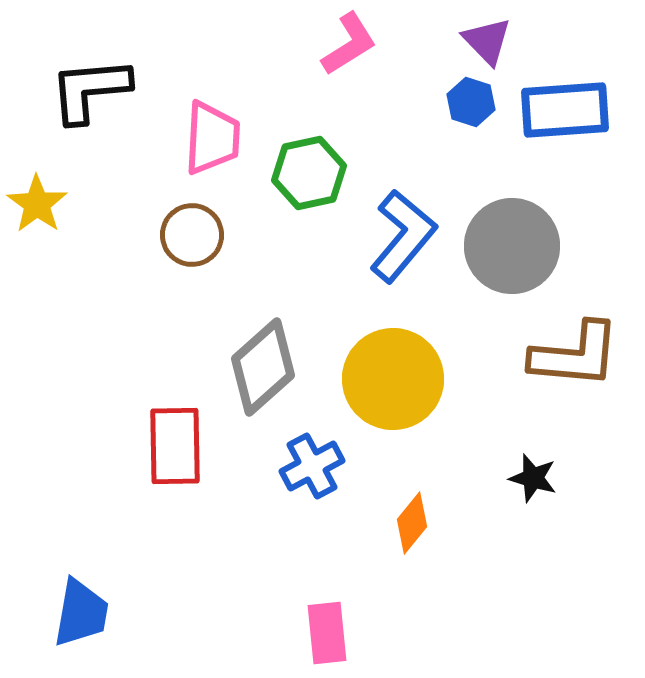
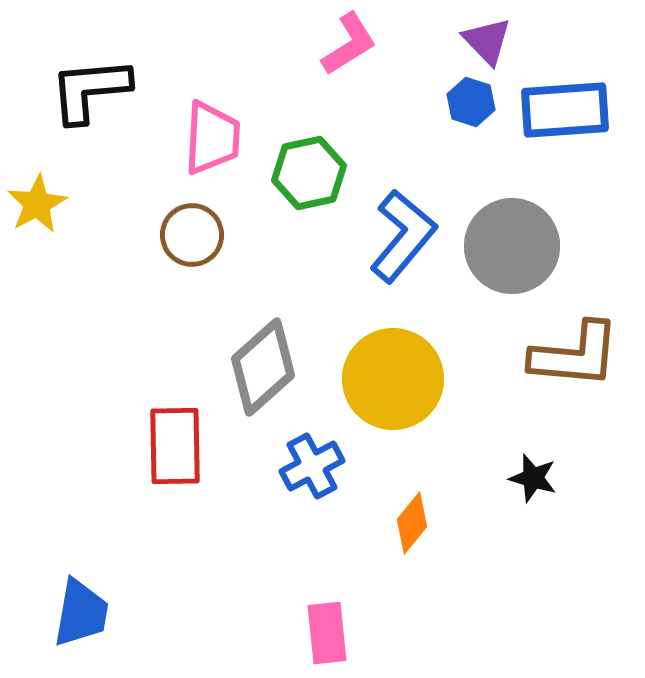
yellow star: rotated 8 degrees clockwise
